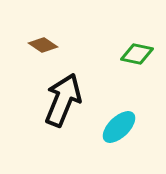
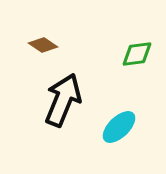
green diamond: rotated 20 degrees counterclockwise
